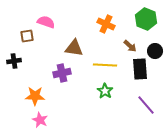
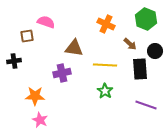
brown arrow: moved 2 px up
purple line: rotated 30 degrees counterclockwise
